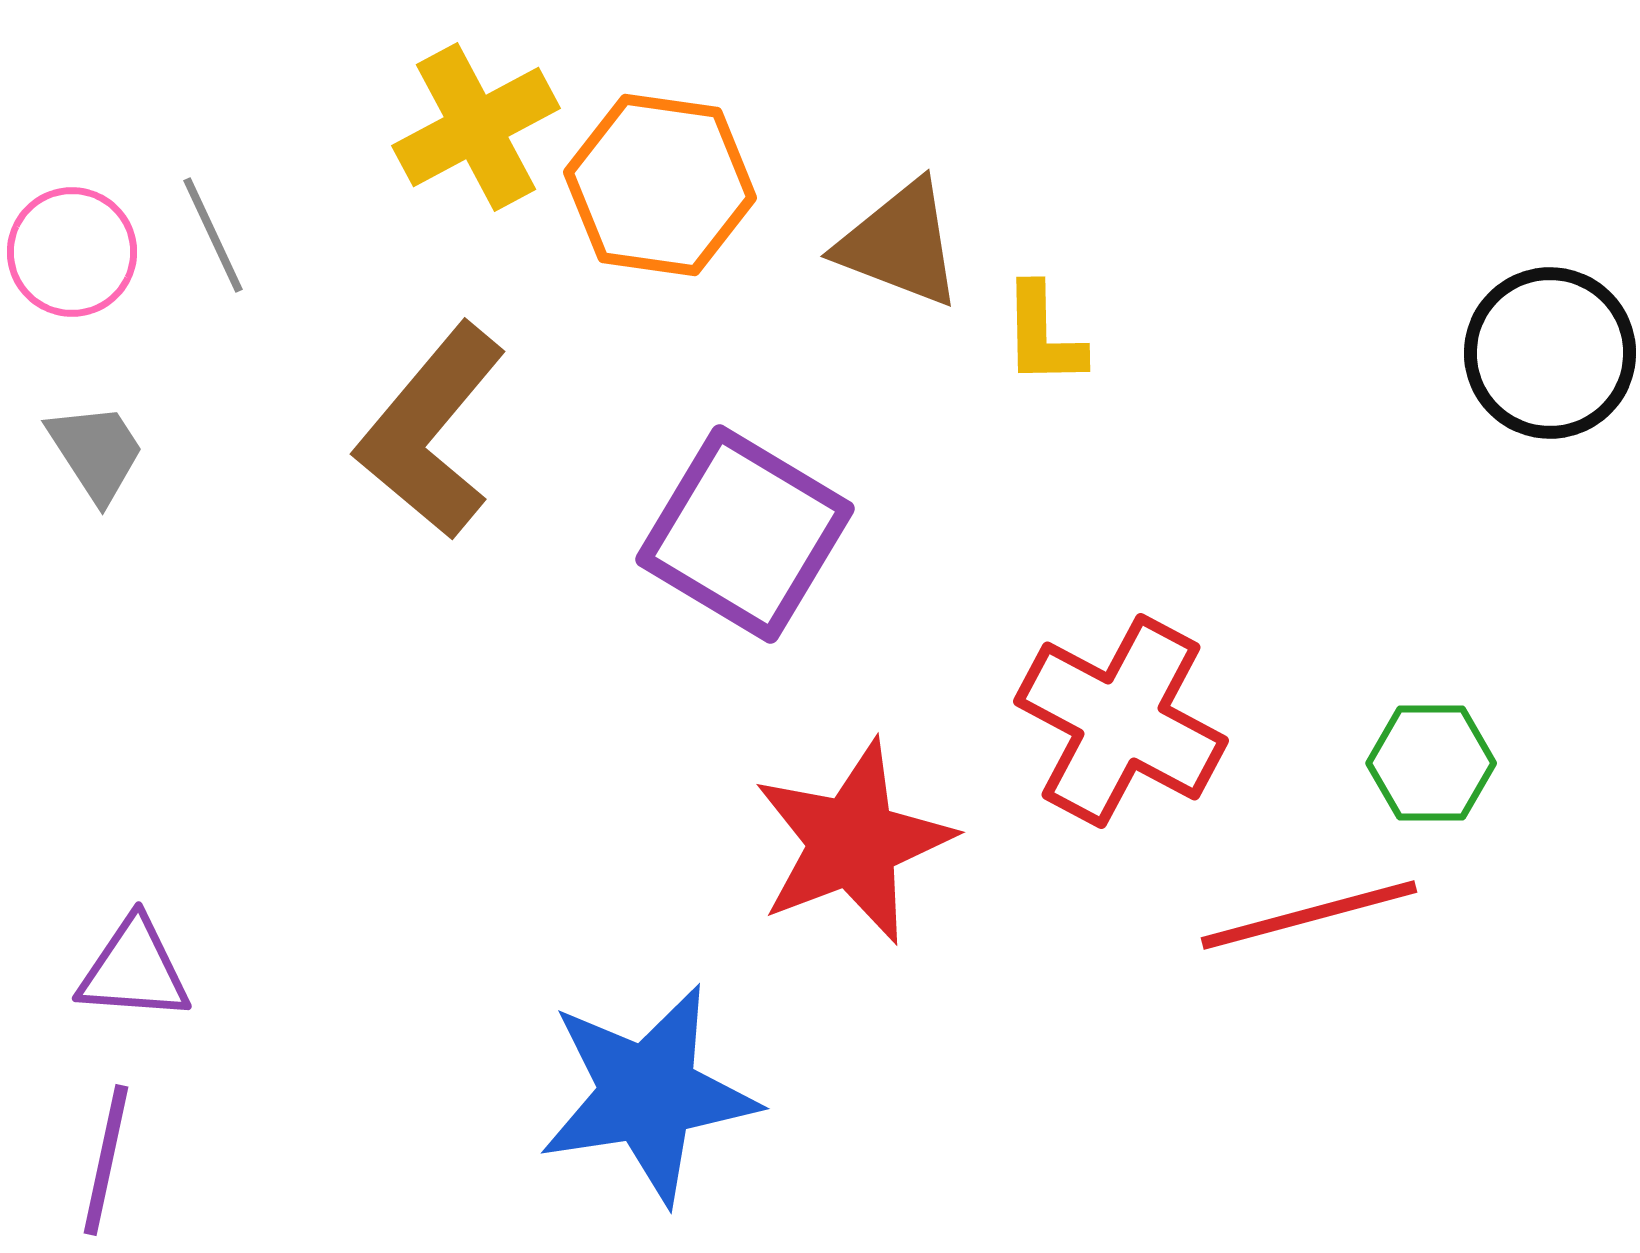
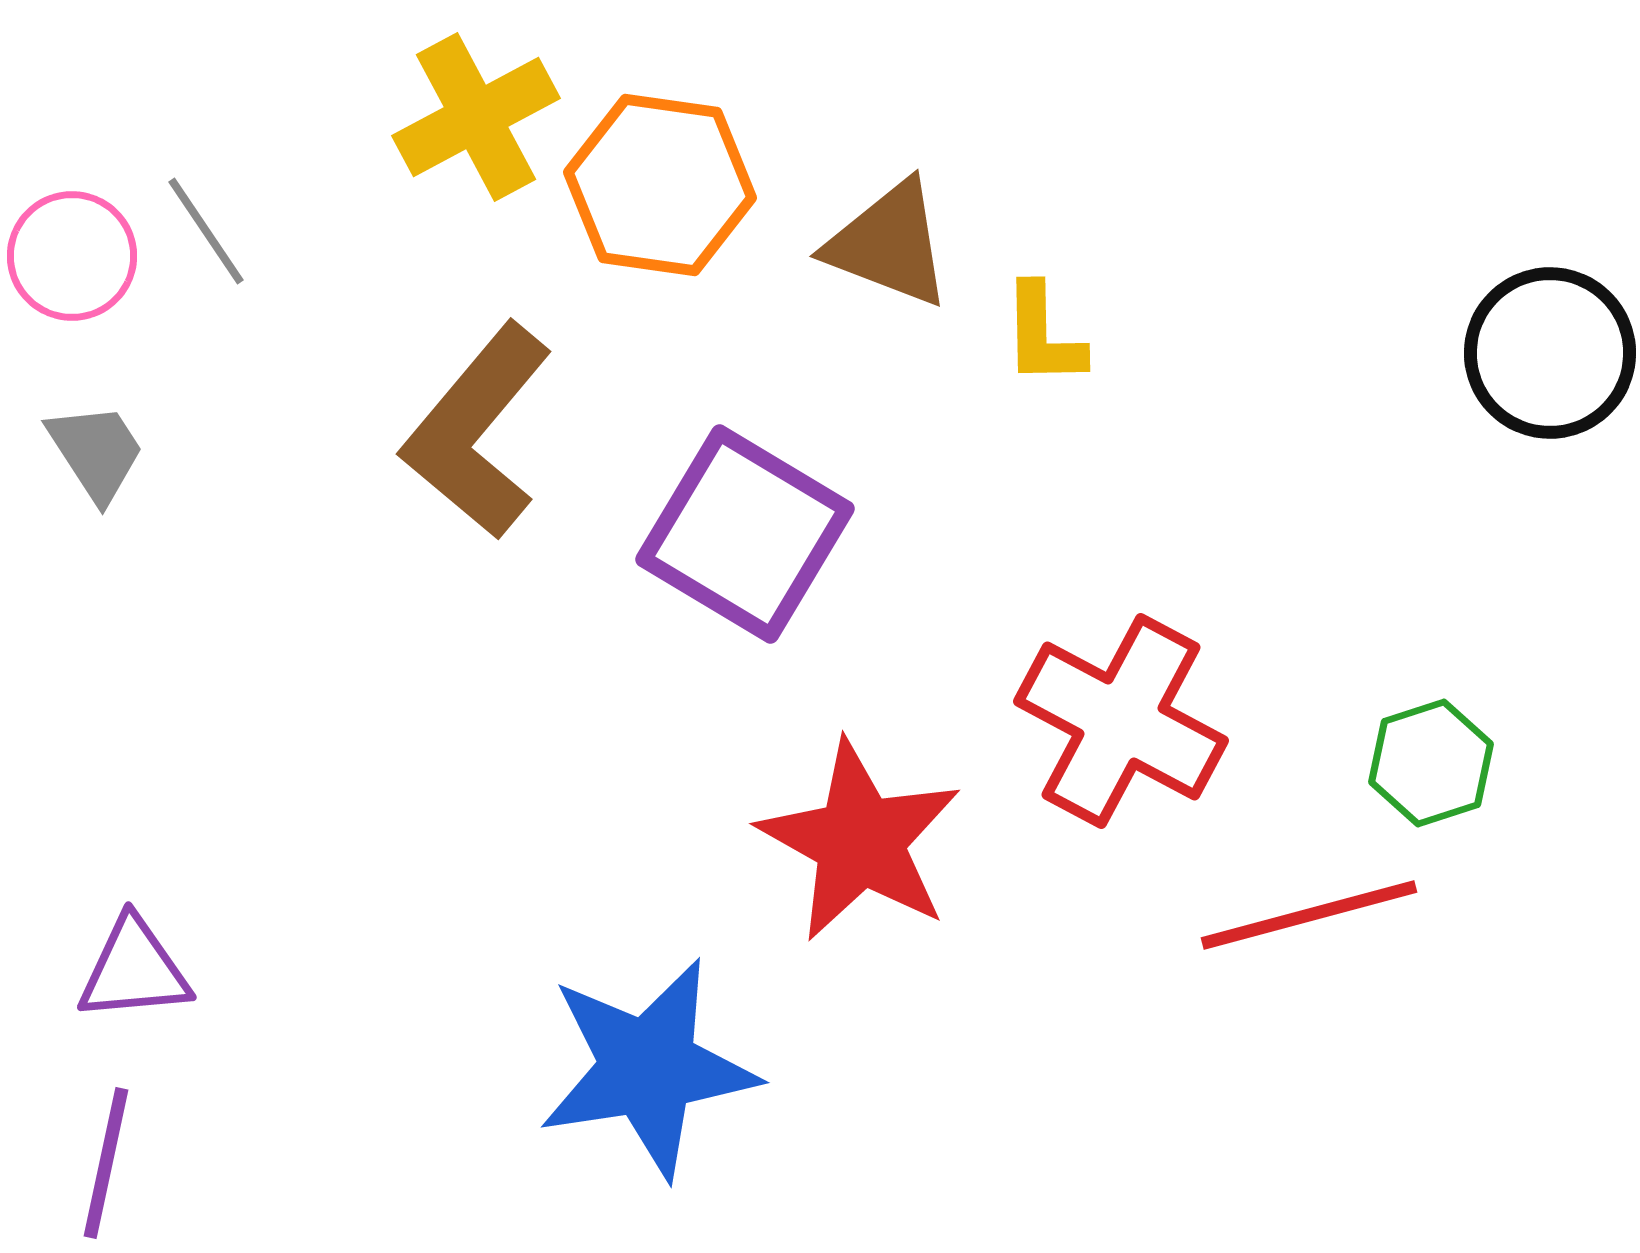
yellow cross: moved 10 px up
gray line: moved 7 px left, 4 px up; rotated 9 degrees counterclockwise
brown triangle: moved 11 px left
pink circle: moved 4 px down
brown L-shape: moved 46 px right
green hexagon: rotated 18 degrees counterclockwise
red star: moved 7 px right, 1 px up; rotated 22 degrees counterclockwise
purple triangle: rotated 9 degrees counterclockwise
blue star: moved 26 px up
purple line: moved 3 px down
